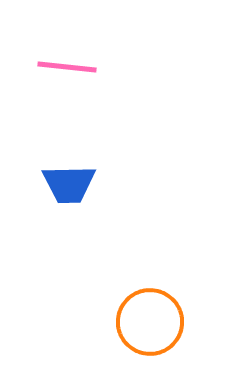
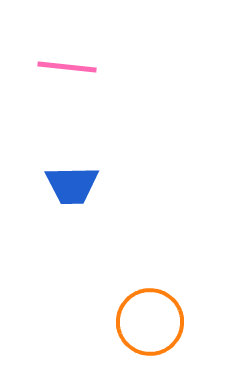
blue trapezoid: moved 3 px right, 1 px down
